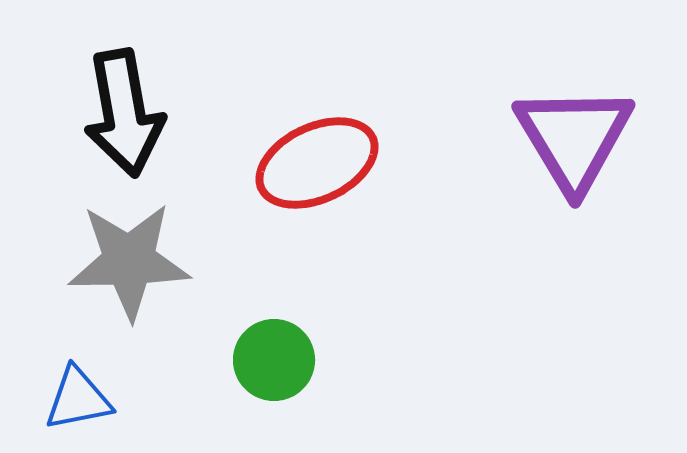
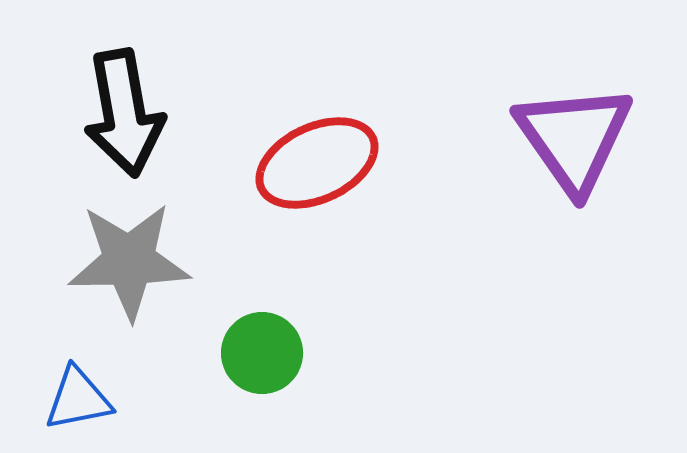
purple triangle: rotated 4 degrees counterclockwise
green circle: moved 12 px left, 7 px up
